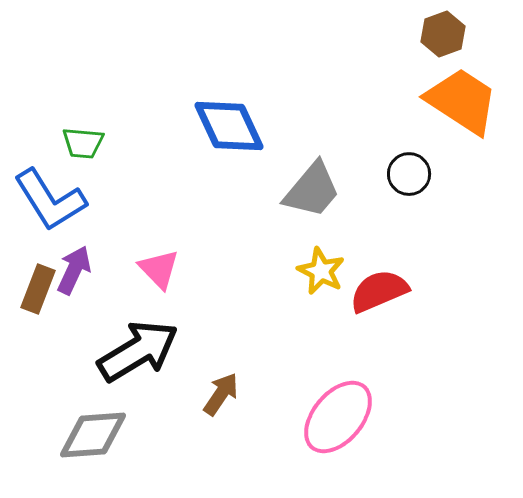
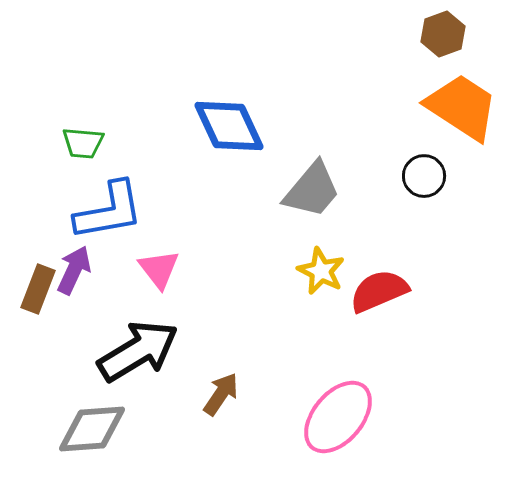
orange trapezoid: moved 6 px down
black circle: moved 15 px right, 2 px down
blue L-shape: moved 59 px right, 11 px down; rotated 68 degrees counterclockwise
pink triangle: rotated 6 degrees clockwise
gray diamond: moved 1 px left, 6 px up
